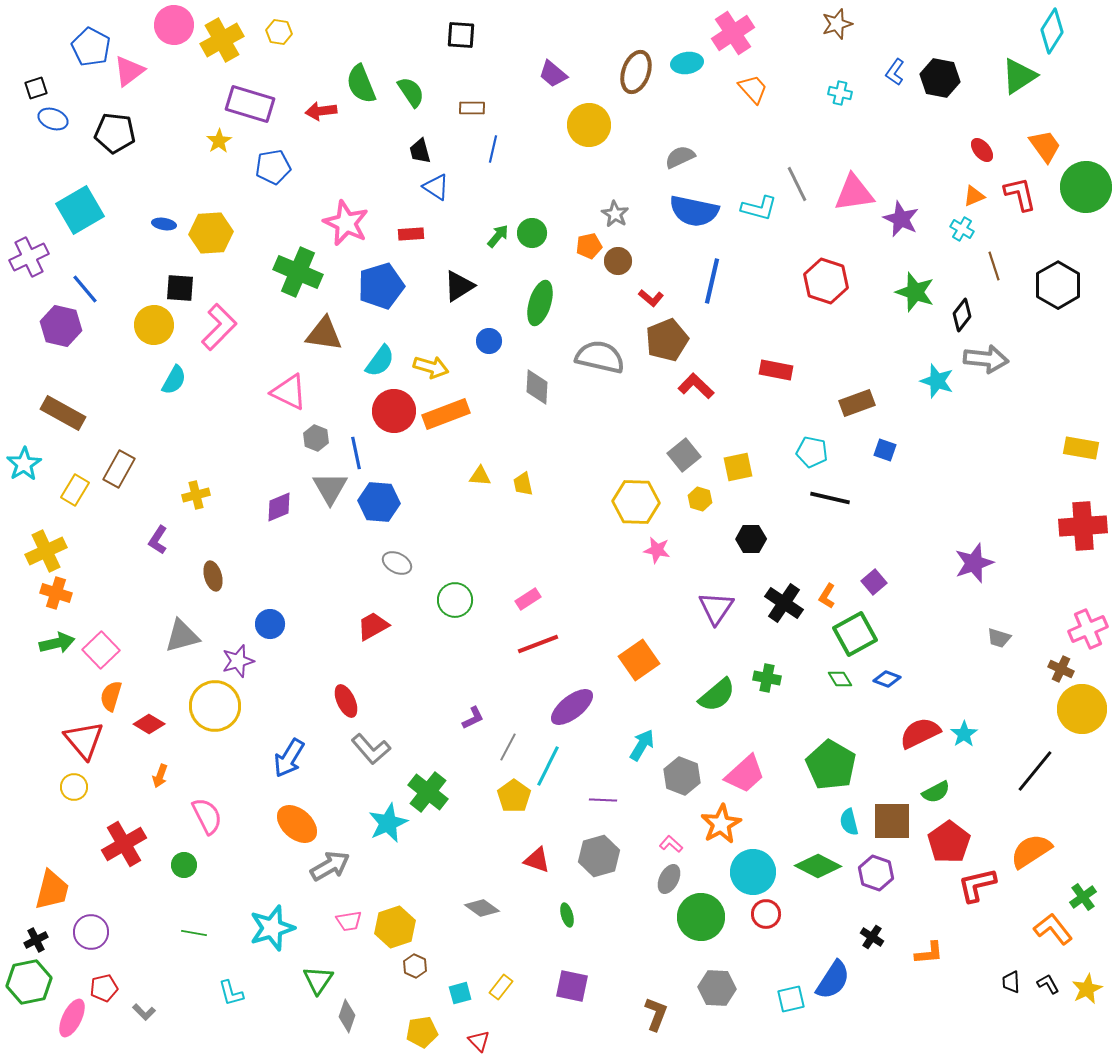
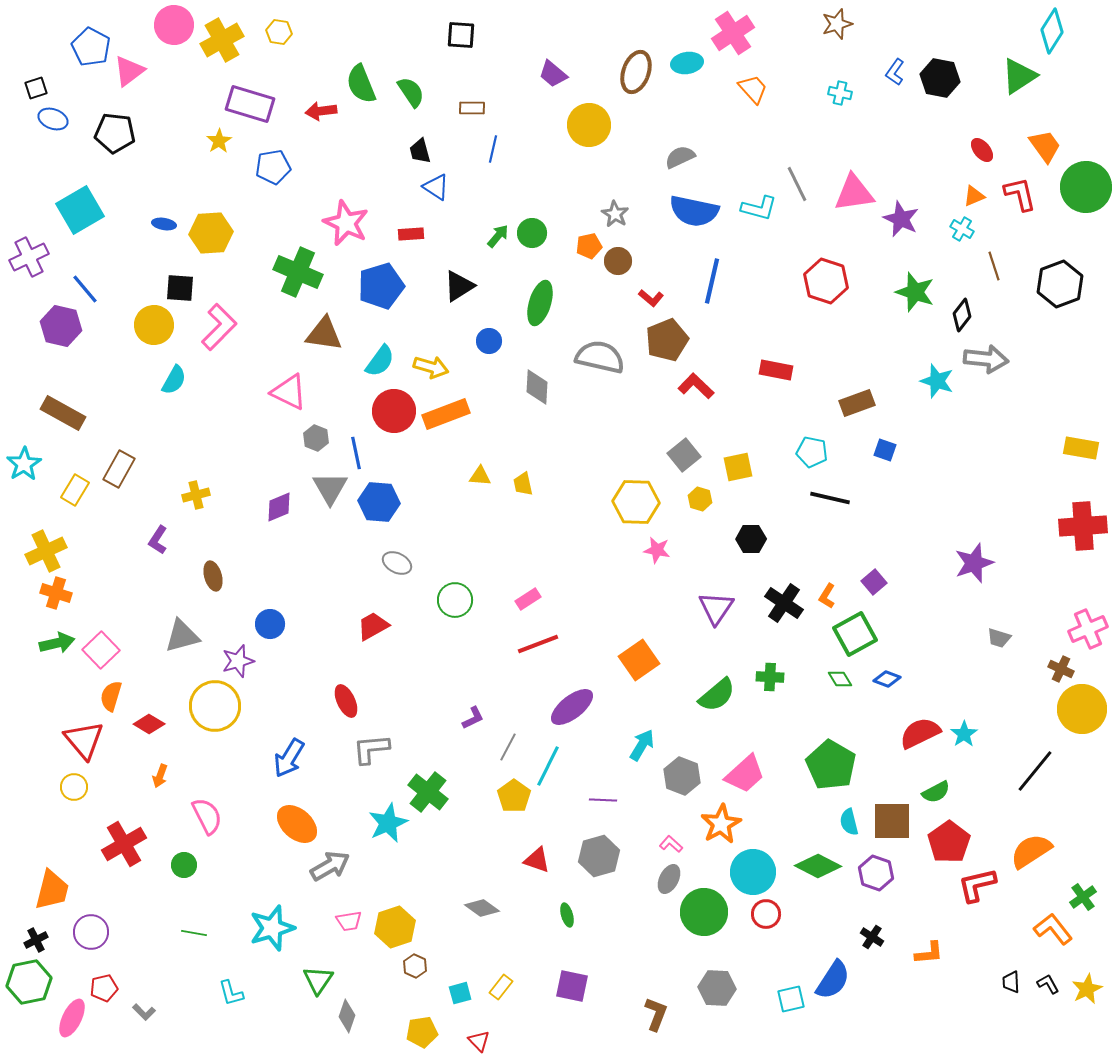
black hexagon at (1058, 285): moved 2 px right, 1 px up; rotated 9 degrees clockwise
green cross at (767, 678): moved 3 px right, 1 px up; rotated 8 degrees counterclockwise
gray L-shape at (371, 749): rotated 126 degrees clockwise
green circle at (701, 917): moved 3 px right, 5 px up
